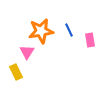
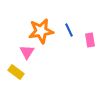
yellow rectangle: rotated 28 degrees counterclockwise
